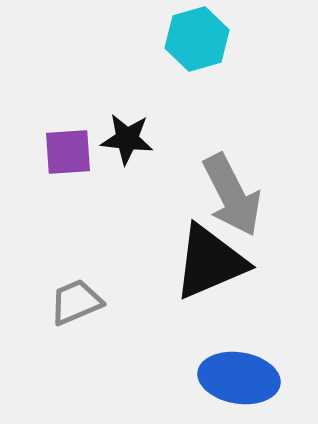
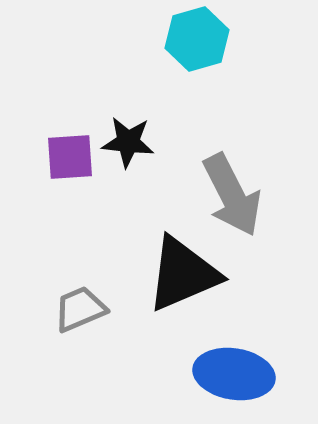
black star: moved 1 px right, 3 px down
purple square: moved 2 px right, 5 px down
black triangle: moved 27 px left, 12 px down
gray trapezoid: moved 4 px right, 7 px down
blue ellipse: moved 5 px left, 4 px up
